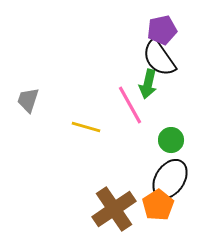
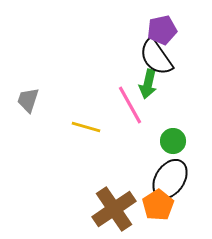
black semicircle: moved 3 px left, 1 px up
green circle: moved 2 px right, 1 px down
